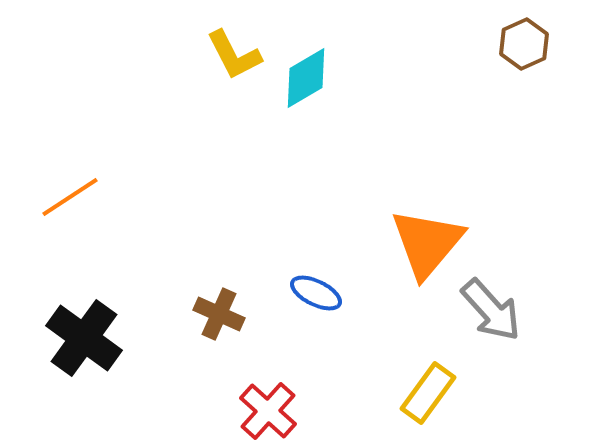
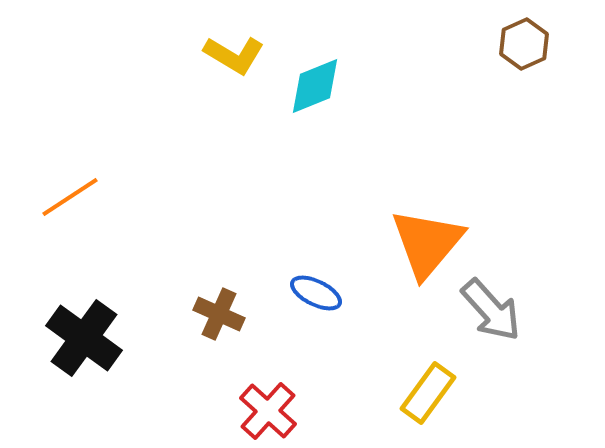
yellow L-shape: rotated 32 degrees counterclockwise
cyan diamond: moved 9 px right, 8 px down; rotated 8 degrees clockwise
